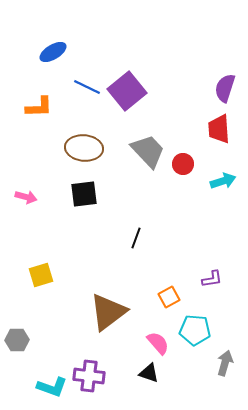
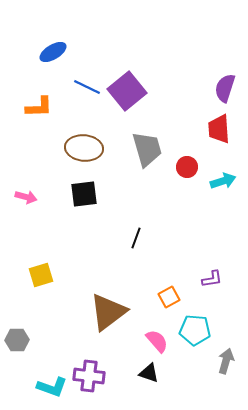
gray trapezoid: moved 1 px left, 2 px up; rotated 27 degrees clockwise
red circle: moved 4 px right, 3 px down
pink semicircle: moved 1 px left, 2 px up
gray arrow: moved 1 px right, 2 px up
